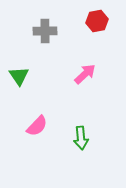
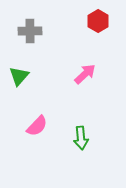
red hexagon: moved 1 px right; rotated 20 degrees counterclockwise
gray cross: moved 15 px left
green triangle: rotated 15 degrees clockwise
